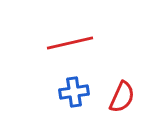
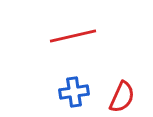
red line: moved 3 px right, 7 px up
